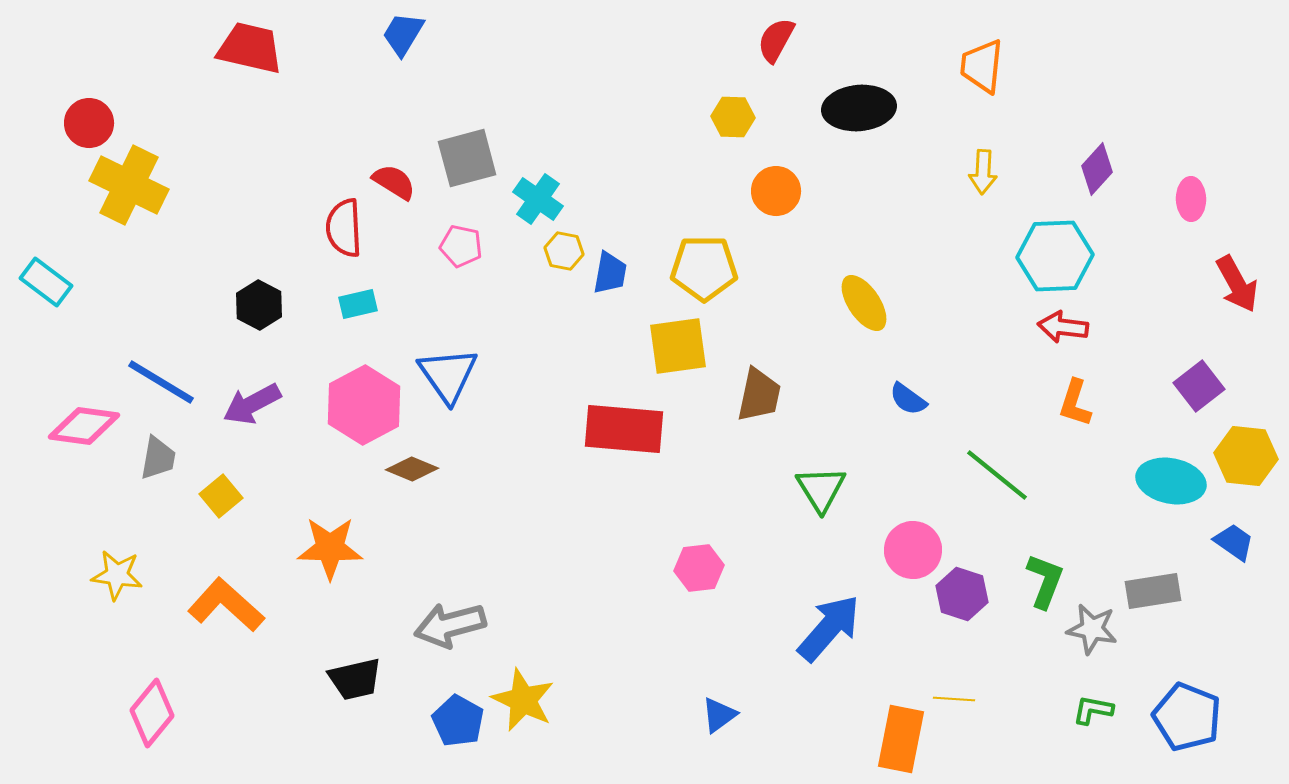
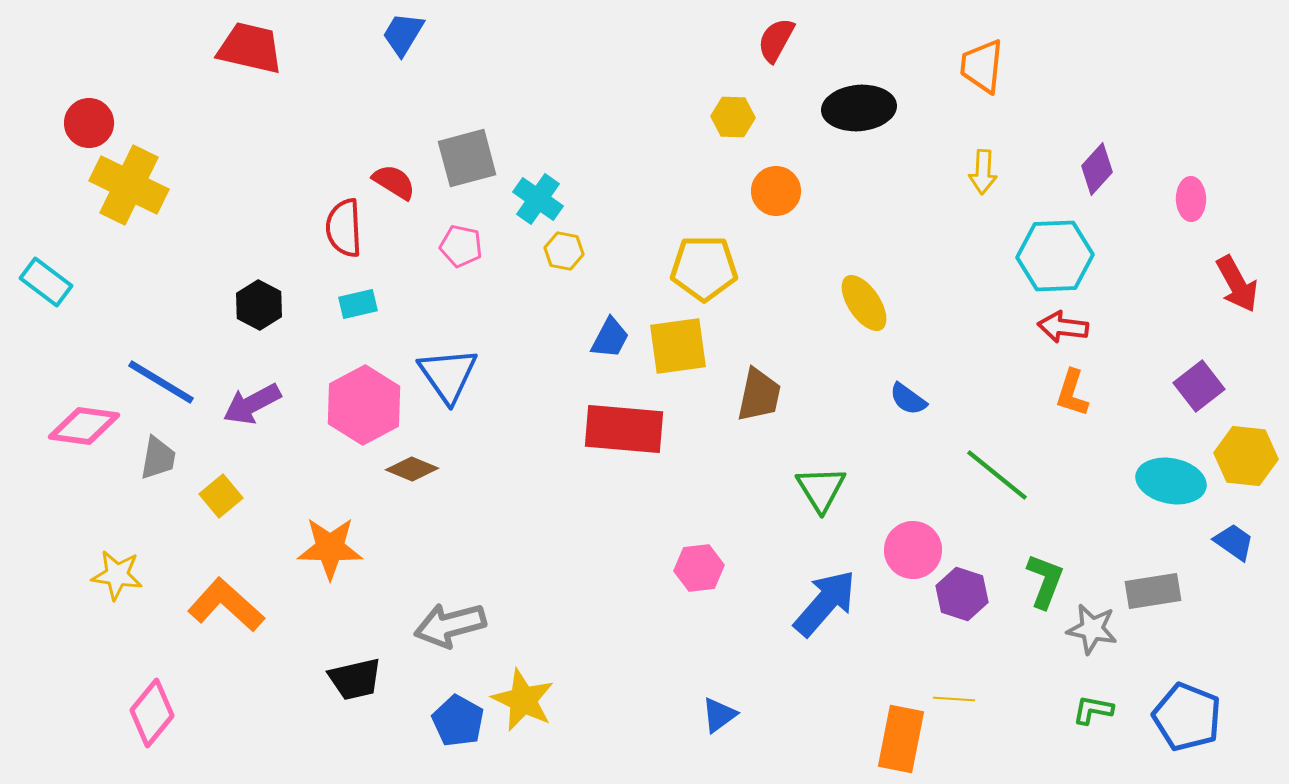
blue trapezoid at (610, 273): moved 65 px down; rotated 18 degrees clockwise
orange L-shape at (1075, 403): moved 3 px left, 10 px up
blue arrow at (829, 628): moved 4 px left, 25 px up
